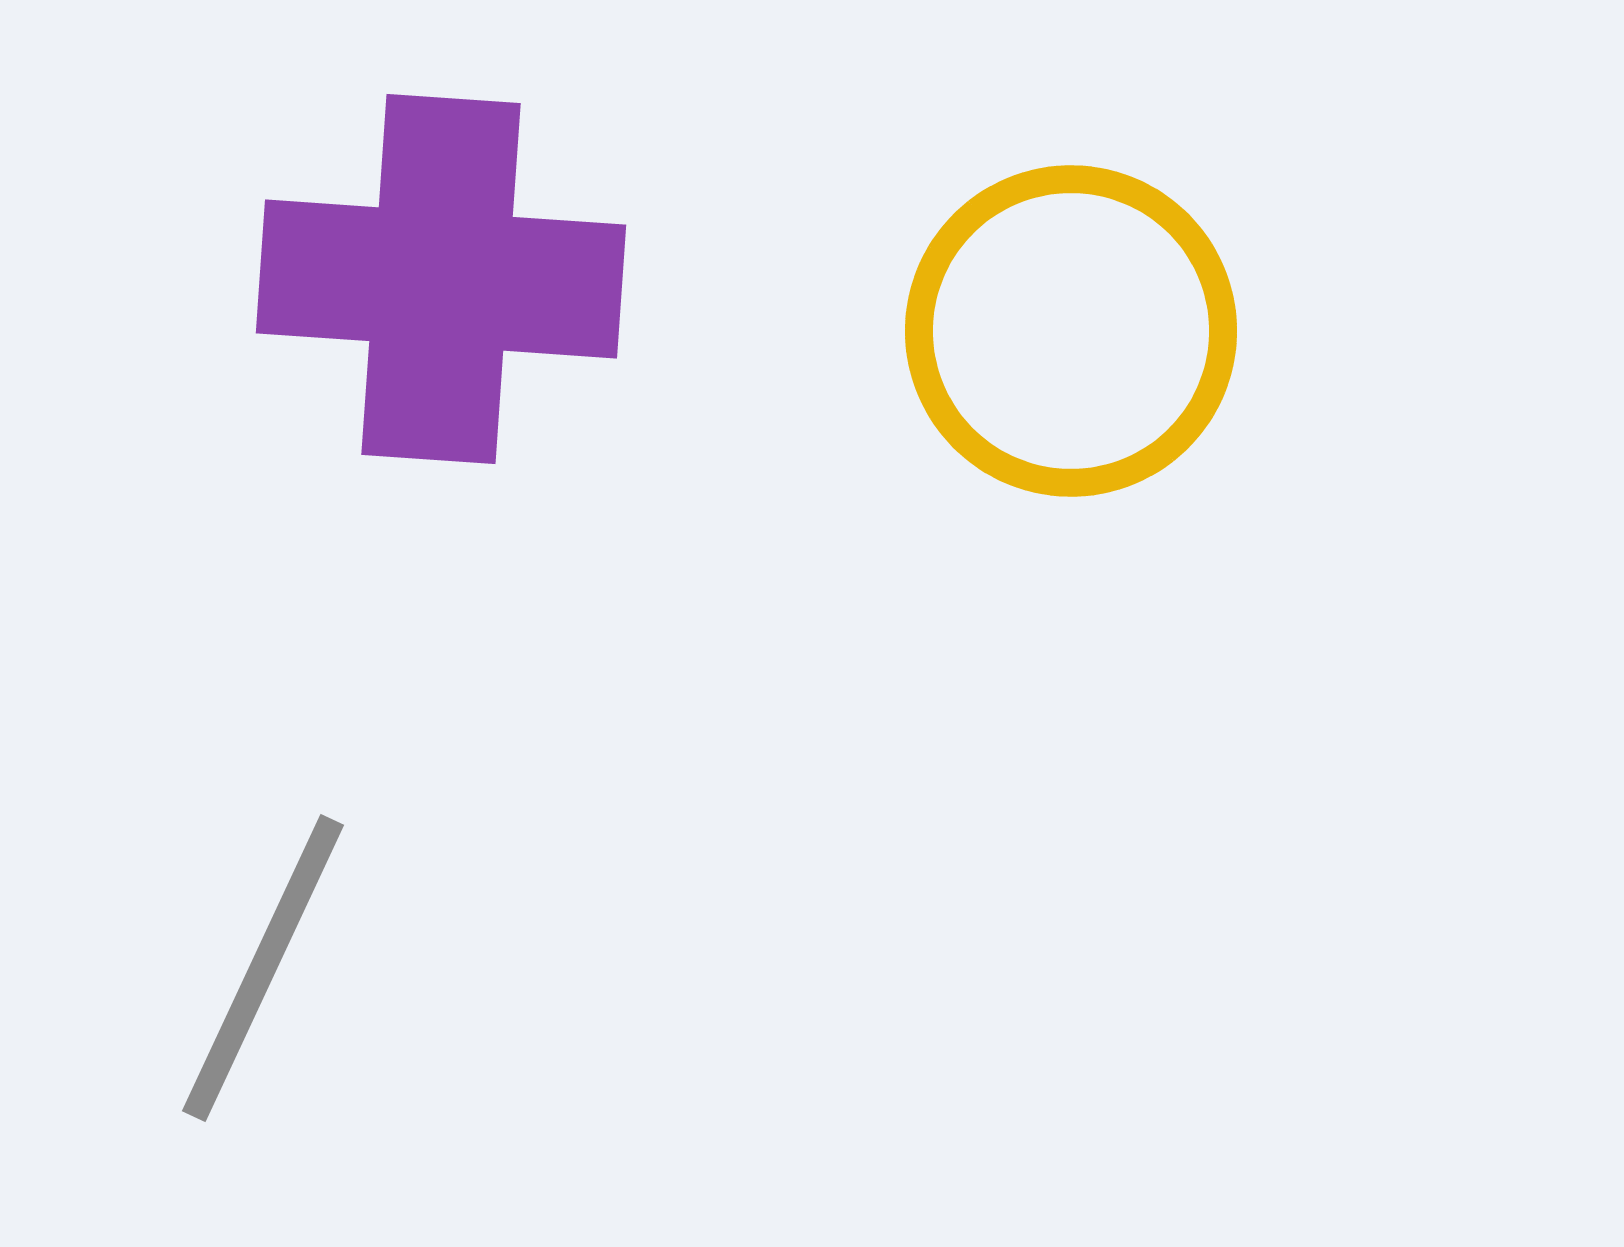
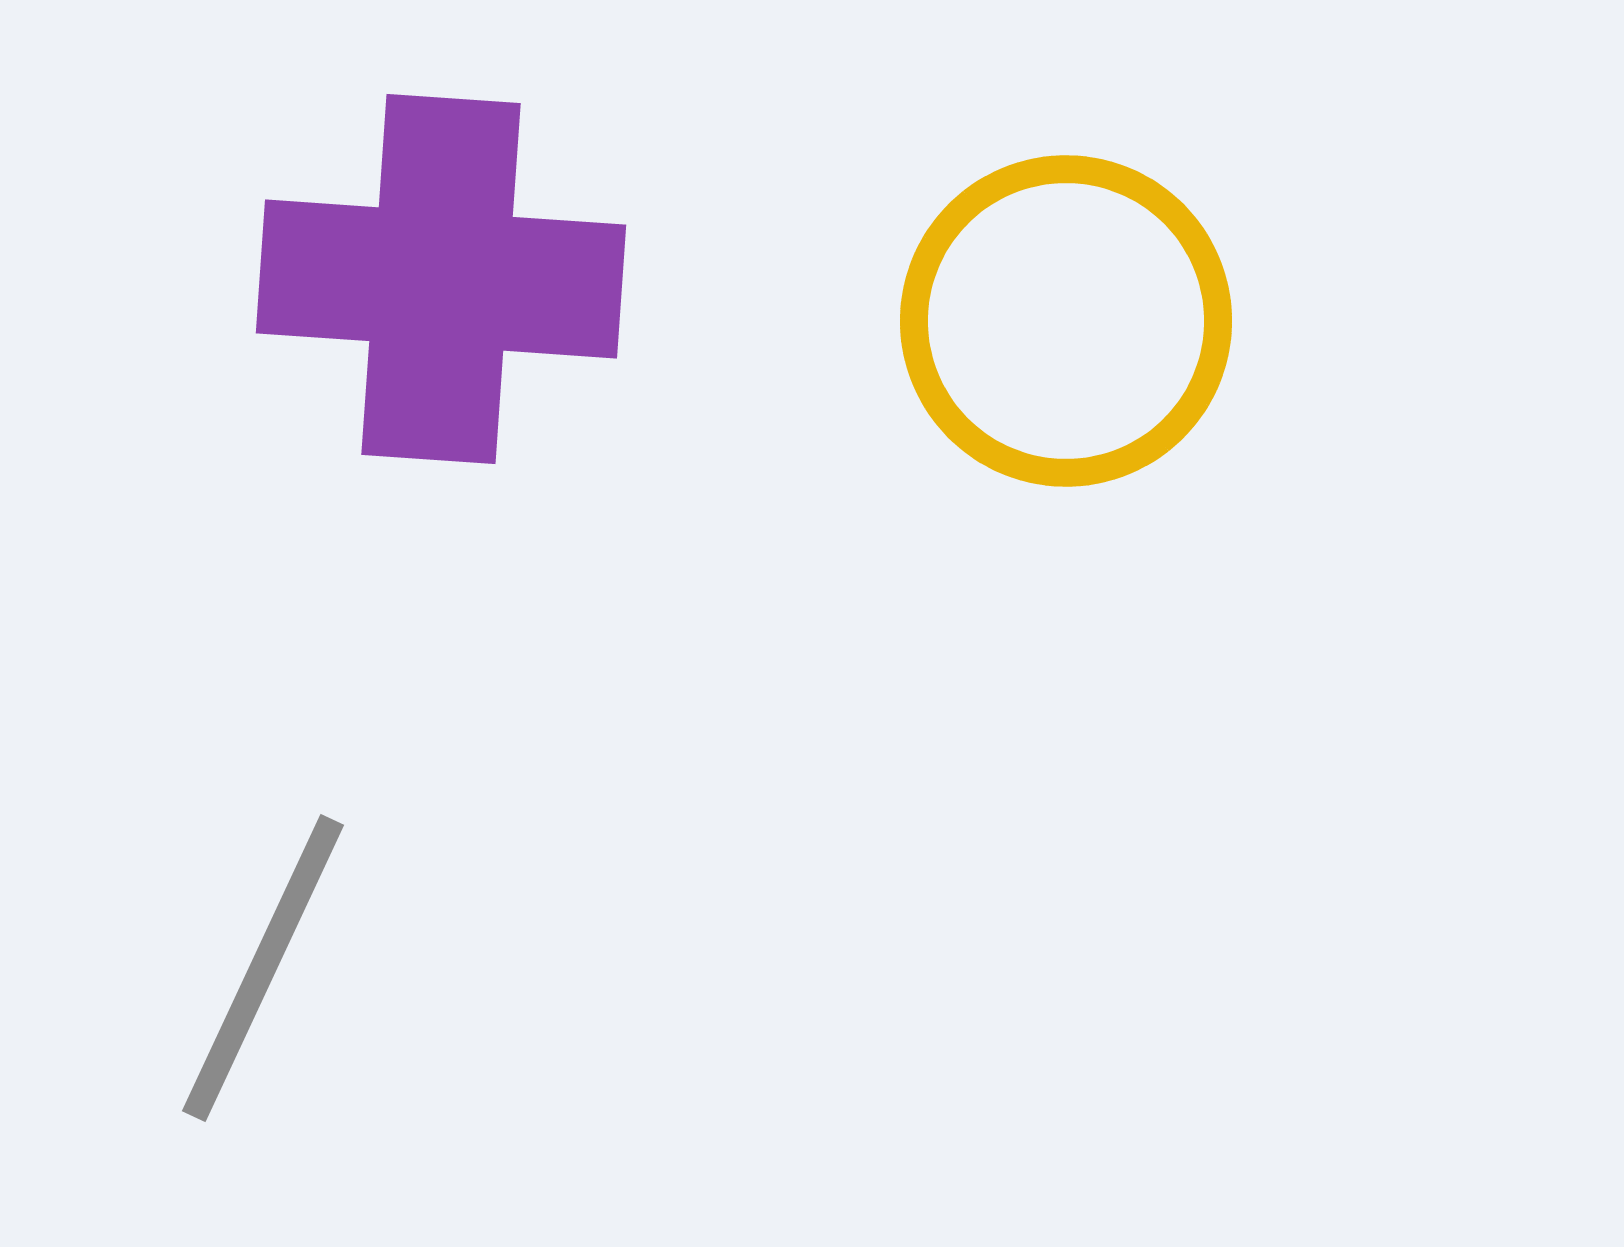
yellow circle: moved 5 px left, 10 px up
